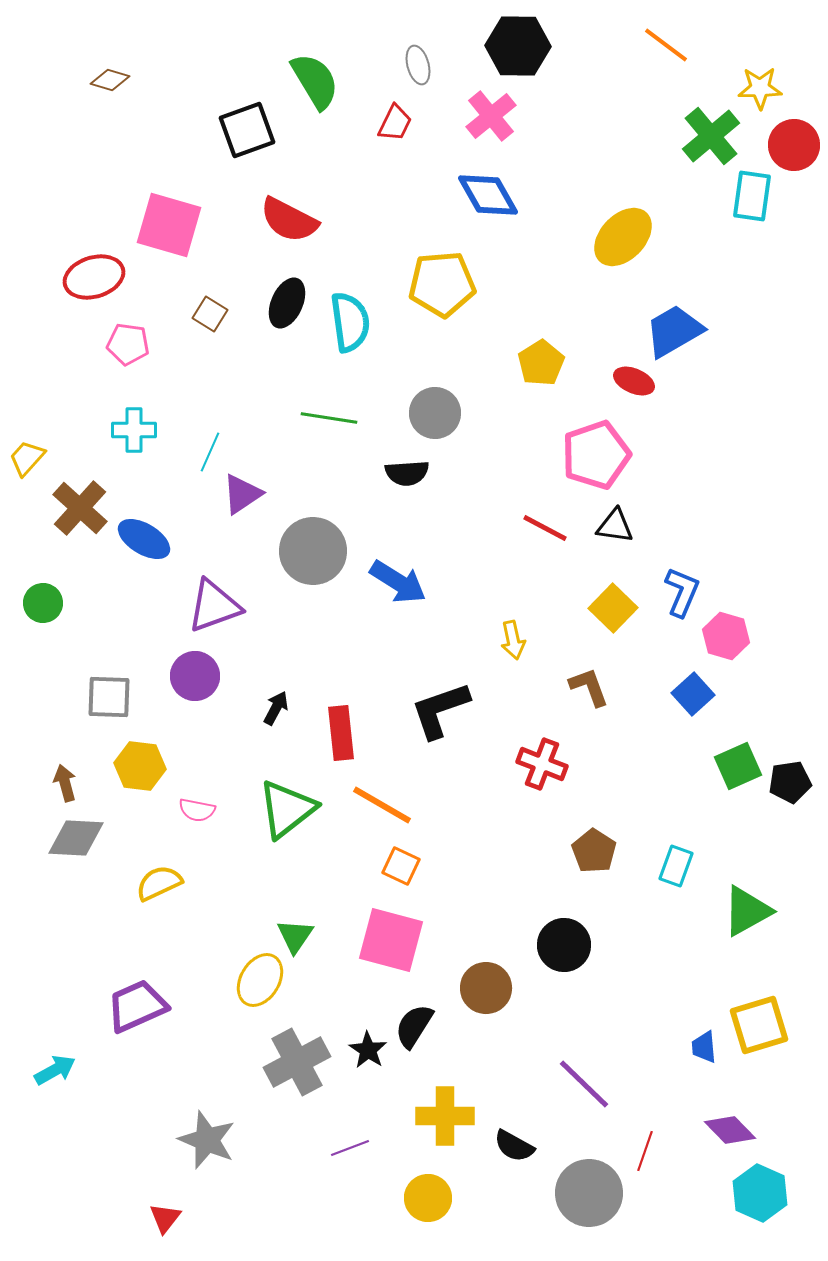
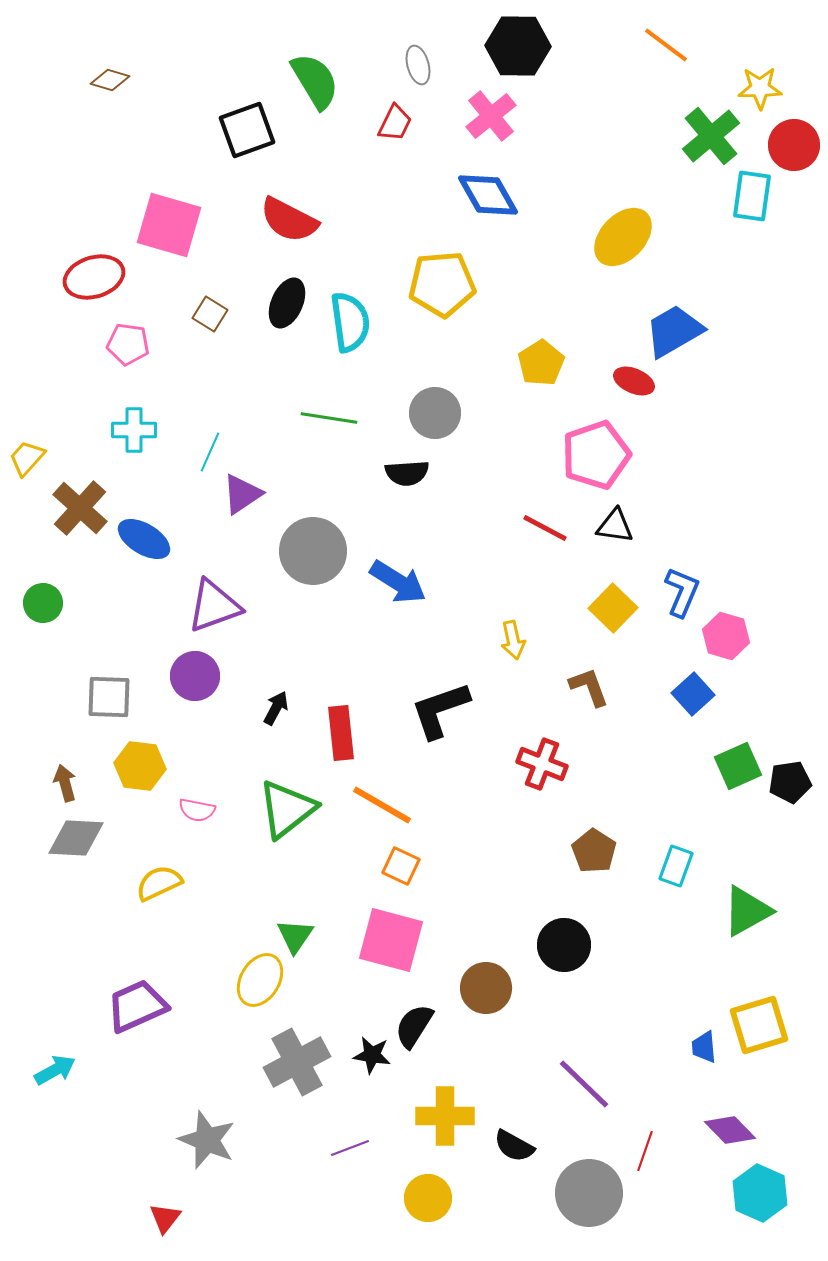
black star at (368, 1050): moved 4 px right, 5 px down; rotated 24 degrees counterclockwise
